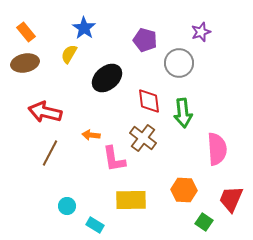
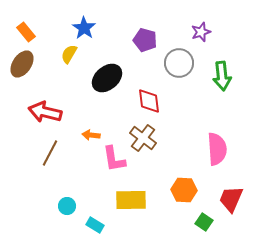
brown ellipse: moved 3 px left, 1 px down; rotated 44 degrees counterclockwise
green arrow: moved 39 px right, 37 px up
